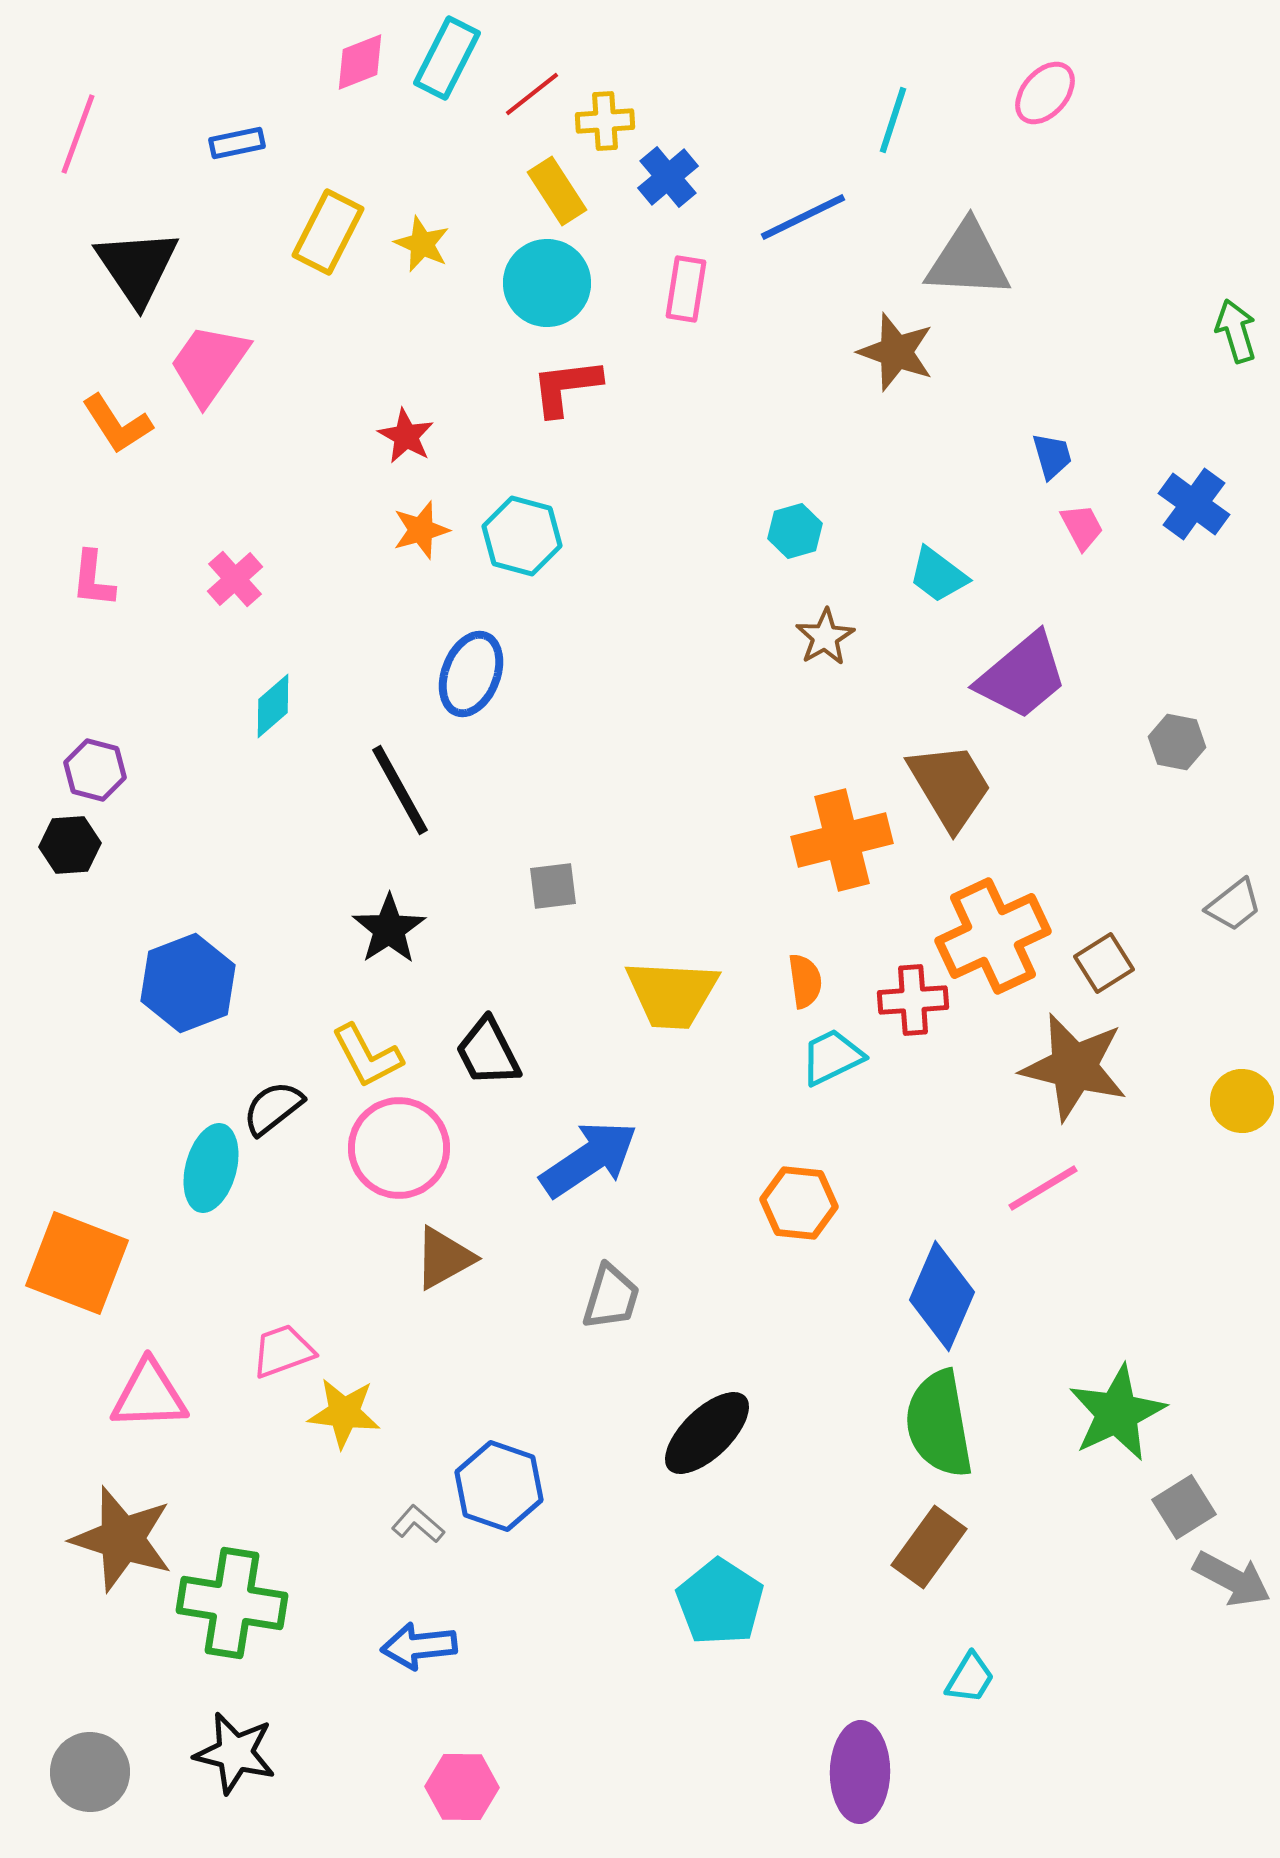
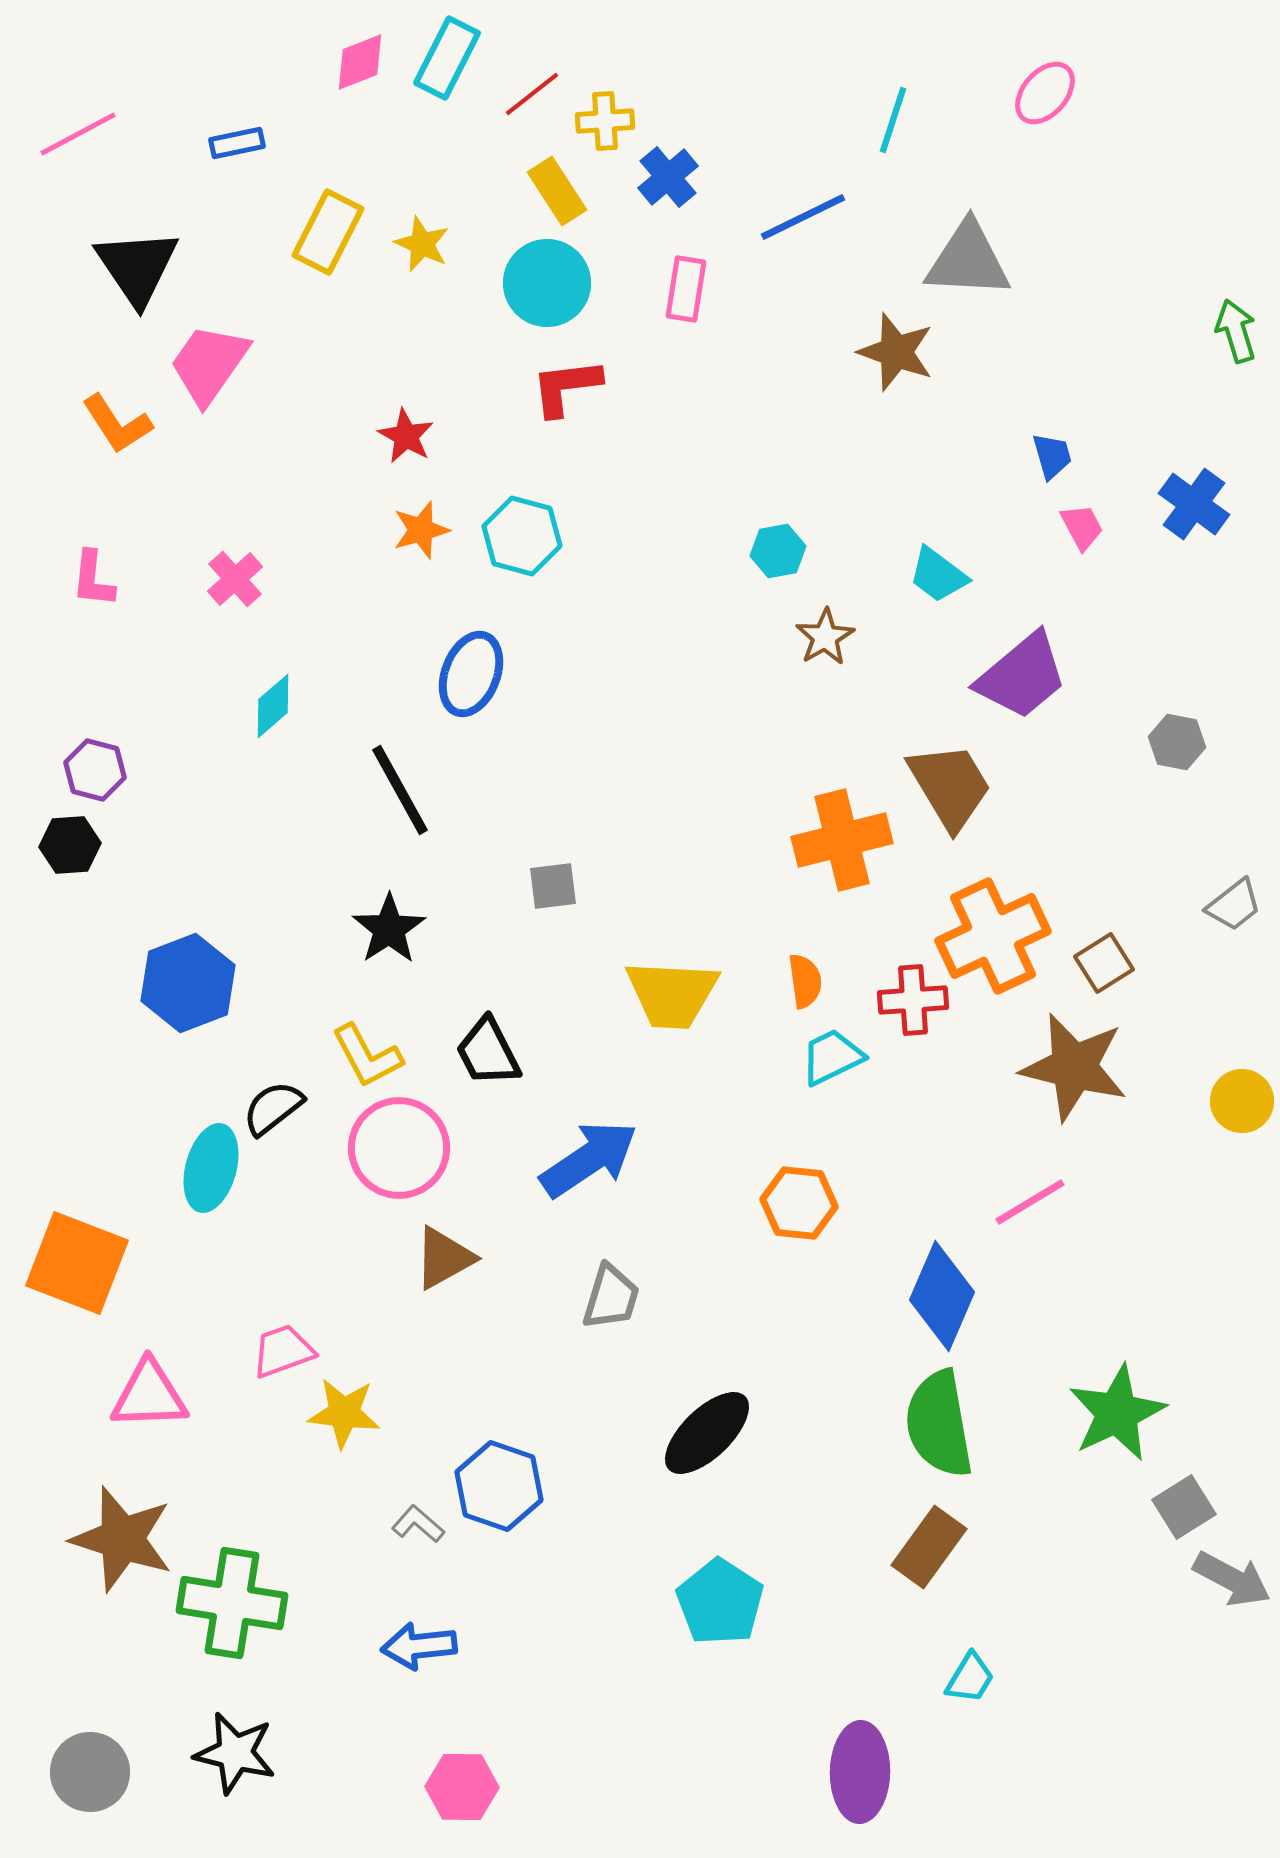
pink line at (78, 134): rotated 42 degrees clockwise
cyan hexagon at (795, 531): moved 17 px left, 20 px down; rotated 6 degrees clockwise
pink line at (1043, 1188): moved 13 px left, 14 px down
